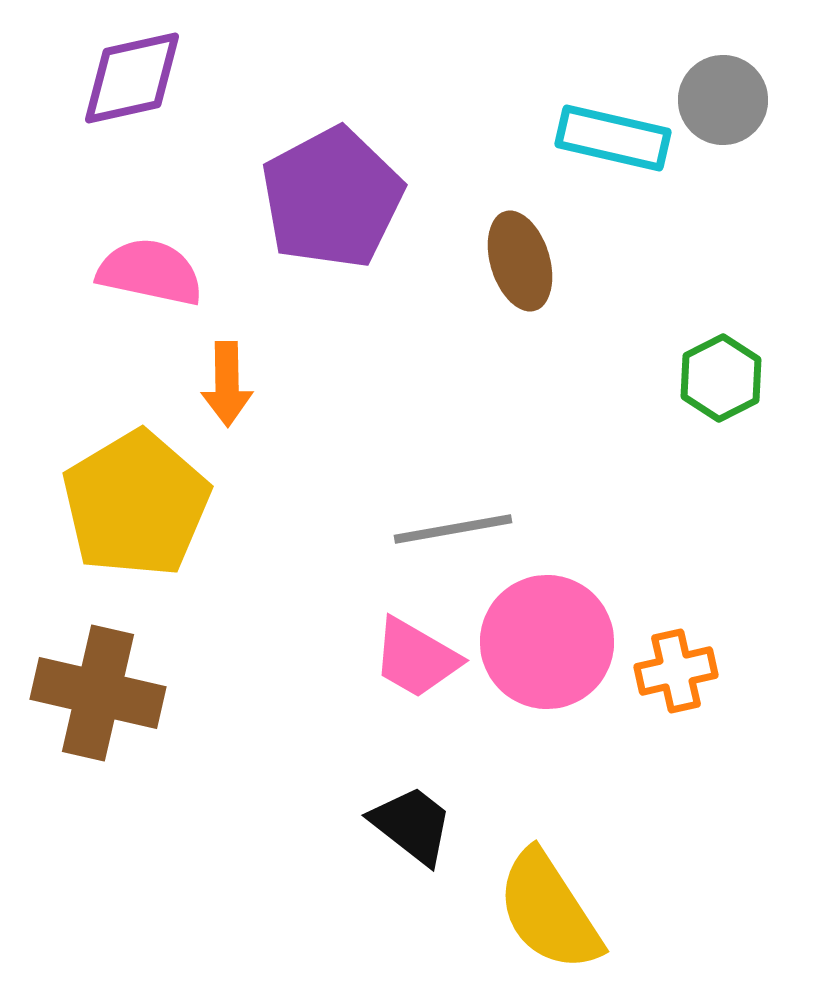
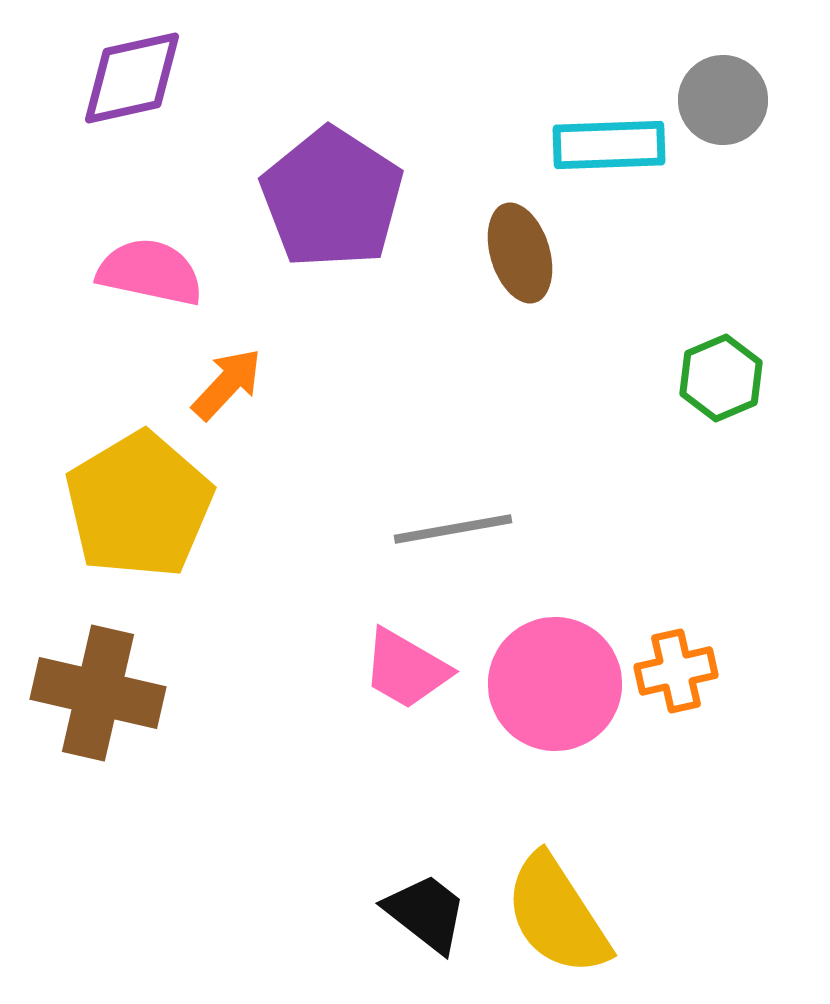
cyan rectangle: moved 4 px left, 7 px down; rotated 15 degrees counterclockwise
purple pentagon: rotated 11 degrees counterclockwise
brown ellipse: moved 8 px up
green hexagon: rotated 4 degrees clockwise
orange arrow: rotated 136 degrees counterclockwise
yellow pentagon: moved 3 px right, 1 px down
pink circle: moved 8 px right, 42 px down
pink trapezoid: moved 10 px left, 11 px down
black trapezoid: moved 14 px right, 88 px down
yellow semicircle: moved 8 px right, 4 px down
